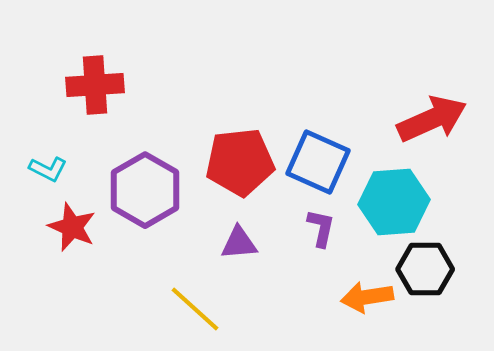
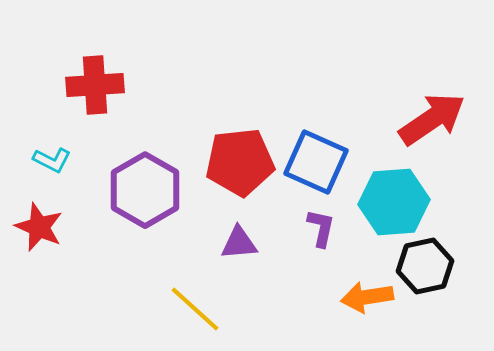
red arrow: rotated 10 degrees counterclockwise
blue square: moved 2 px left
cyan L-shape: moved 4 px right, 9 px up
red star: moved 33 px left
black hexagon: moved 3 px up; rotated 12 degrees counterclockwise
